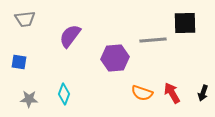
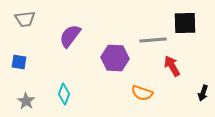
purple hexagon: rotated 8 degrees clockwise
red arrow: moved 27 px up
gray star: moved 3 px left, 2 px down; rotated 30 degrees clockwise
